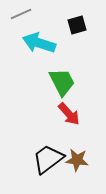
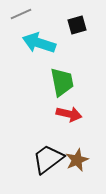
green trapezoid: rotated 16 degrees clockwise
red arrow: rotated 35 degrees counterclockwise
brown star: rotated 30 degrees counterclockwise
